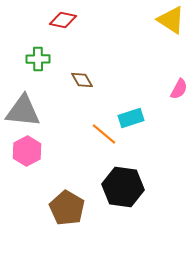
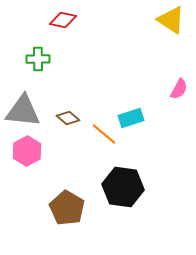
brown diamond: moved 14 px left, 38 px down; rotated 20 degrees counterclockwise
